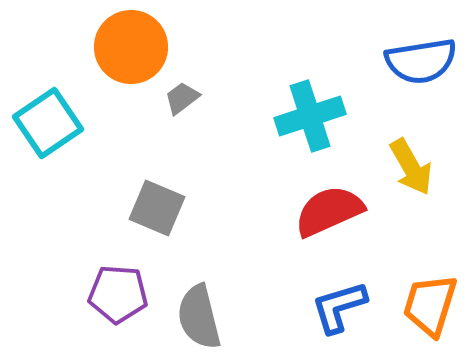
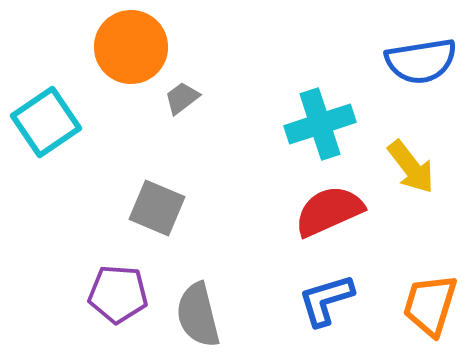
cyan cross: moved 10 px right, 8 px down
cyan square: moved 2 px left, 1 px up
yellow arrow: rotated 8 degrees counterclockwise
blue L-shape: moved 13 px left, 7 px up
gray semicircle: moved 1 px left, 2 px up
